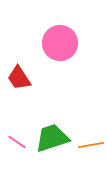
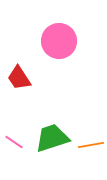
pink circle: moved 1 px left, 2 px up
pink line: moved 3 px left
